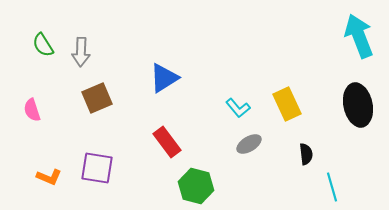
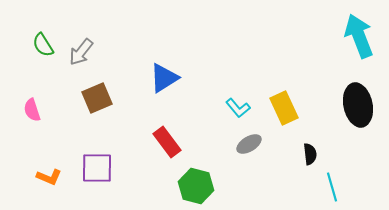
gray arrow: rotated 36 degrees clockwise
yellow rectangle: moved 3 px left, 4 px down
black semicircle: moved 4 px right
purple square: rotated 8 degrees counterclockwise
